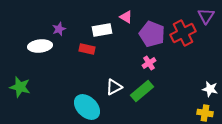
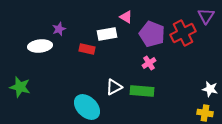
white rectangle: moved 5 px right, 4 px down
green rectangle: rotated 45 degrees clockwise
